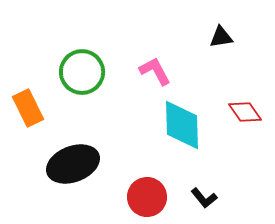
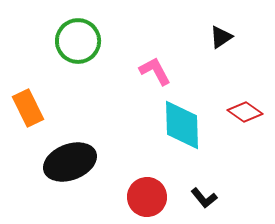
black triangle: rotated 25 degrees counterclockwise
green circle: moved 4 px left, 31 px up
red diamond: rotated 20 degrees counterclockwise
black ellipse: moved 3 px left, 2 px up
